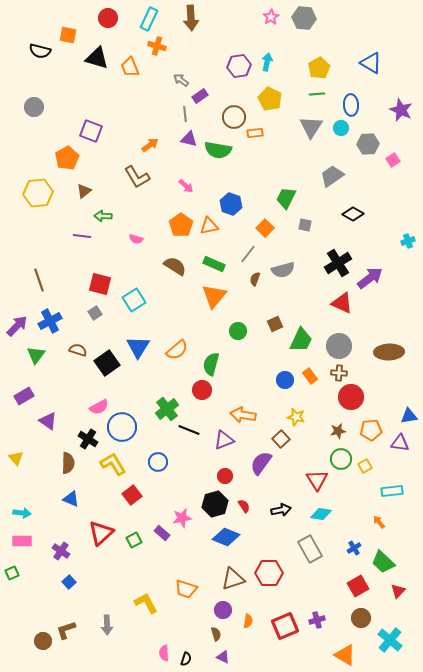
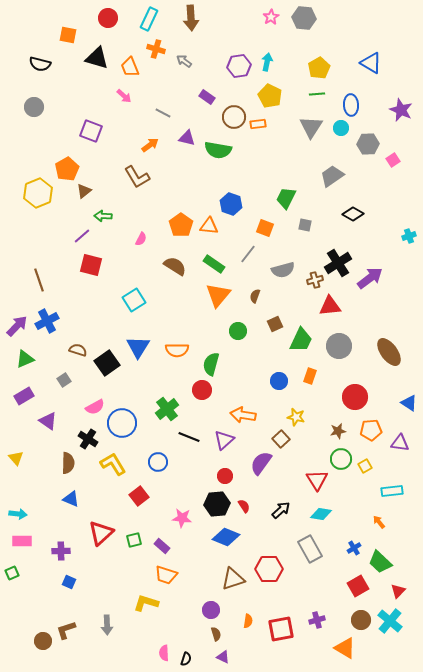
orange cross at (157, 46): moved 1 px left, 3 px down
black semicircle at (40, 51): moved 13 px down
gray arrow at (181, 80): moved 3 px right, 19 px up
purple rectangle at (200, 96): moved 7 px right, 1 px down; rotated 70 degrees clockwise
yellow pentagon at (270, 99): moved 3 px up
gray line at (185, 114): moved 22 px left, 1 px up; rotated 56 degrees counterclockwise
orange rectangle at (255, 133): moved 3 px right, 9 px up
purple triangle at (189, 139): moved 2 px left, 1 px up
orange pentagon at (67, 158): moved 11 px down
pink arrow at (186, 186): moved 62 px left, 90 px up
yellow hexagon at (38, 193): rotated 16 degrees counterclockwise
orange triangle at (209, 226): rotated 18 degrees clockwise
orange square at (265, 228): rotated 24 degrees counterclockwise
purple line at (82, 236): rotated 48 degrees counterclockwise
pink semicircle at (136, 239): moved 5 px right; rotated 80 degrees counterclockwise
cyan cross at (408, 241): moved 1 px right, 5 px up
green rectangle at (214, 264): rotated 10 degrees clockwise
brown semicircle at (255, 279): moved 17 px down
red square at (100, 284): moved 9 px left, 19 px up
orange triangle at (214, 296): moved 4 px right, 1 px up
red triangle at (342, 303): moved 12 px left, 3 px down; rotated 30 degrees counterclockwise
gray square at (95, 313): moved 31 px left, 67 px down
blue cross at (50, 321): moved 3 px left
orange semicircle at (177, 350): rotated 40 degrees clockwise
brown ellipse at (389, 352): rotated 56 degrees clockwise
green triangle at (36, 355): moved 11 px left, 4 px down; rotated 30 degrees clockwise
brown cross at (339, 373): moved 24 px left, 93 px up; rotated 21 degrees counterclockwise
orange rectangle at (310, 376): rotated 56 degrees clockwise
blue circle at (285, 380): moved 6 px left, 1 px down
red circle at (351, 397): moved 4 px right
pink semicircle at (99, 407): moved 4 px left
blue triangle at (409, 416): moved 13 px up; rotated 42 degrees clockwise
blue circle at (122, 427): moved 4 px up
black line at (189, 430): moved 7 px down
purple triangle at (224, 440): rotated 20 degrees counterclockwise
red square at (132, 495): moved 7 px right, 1 px down
black hexagon at (215, 504): moved 2 px right; rotated 10 degrees clockwise
black arrow at (281, 510): rotated 30 degrees counterclockwise
cyan arrow at (22, 513): moved 4 px left, 1 px down
pink star at (182, 518): rotated 18 degrees clockwise
purple rectangle at (162, 533): moved 13 px down
green square at (134, 540): rotated 14 degrees clockwise
purple cross at (61, 551): rotated 36 degrees counterclockwise
green trapezoid at (383, 562): moved 3 px left
red hexagon at (269, 573): moved 4 px up
blue square at (69, 582): rotated 24 degrees counterclockwise
orange trapezoid at (186, 589): moved 20 px left, 14 px up
yellow L-shape at (146, 603): rotated 45 degrees counterclockwise
purple circle at (223, 610): moved 12 px left
brown circle at (361, 618): moved 2 px down
red square at (285, 626): moved 4 px left, 3 px down; rotated 12 degrees clockwise
cyan cross at (390, 640): moved 19 px up
orange triangle at (345, 655): moved 7 px up
